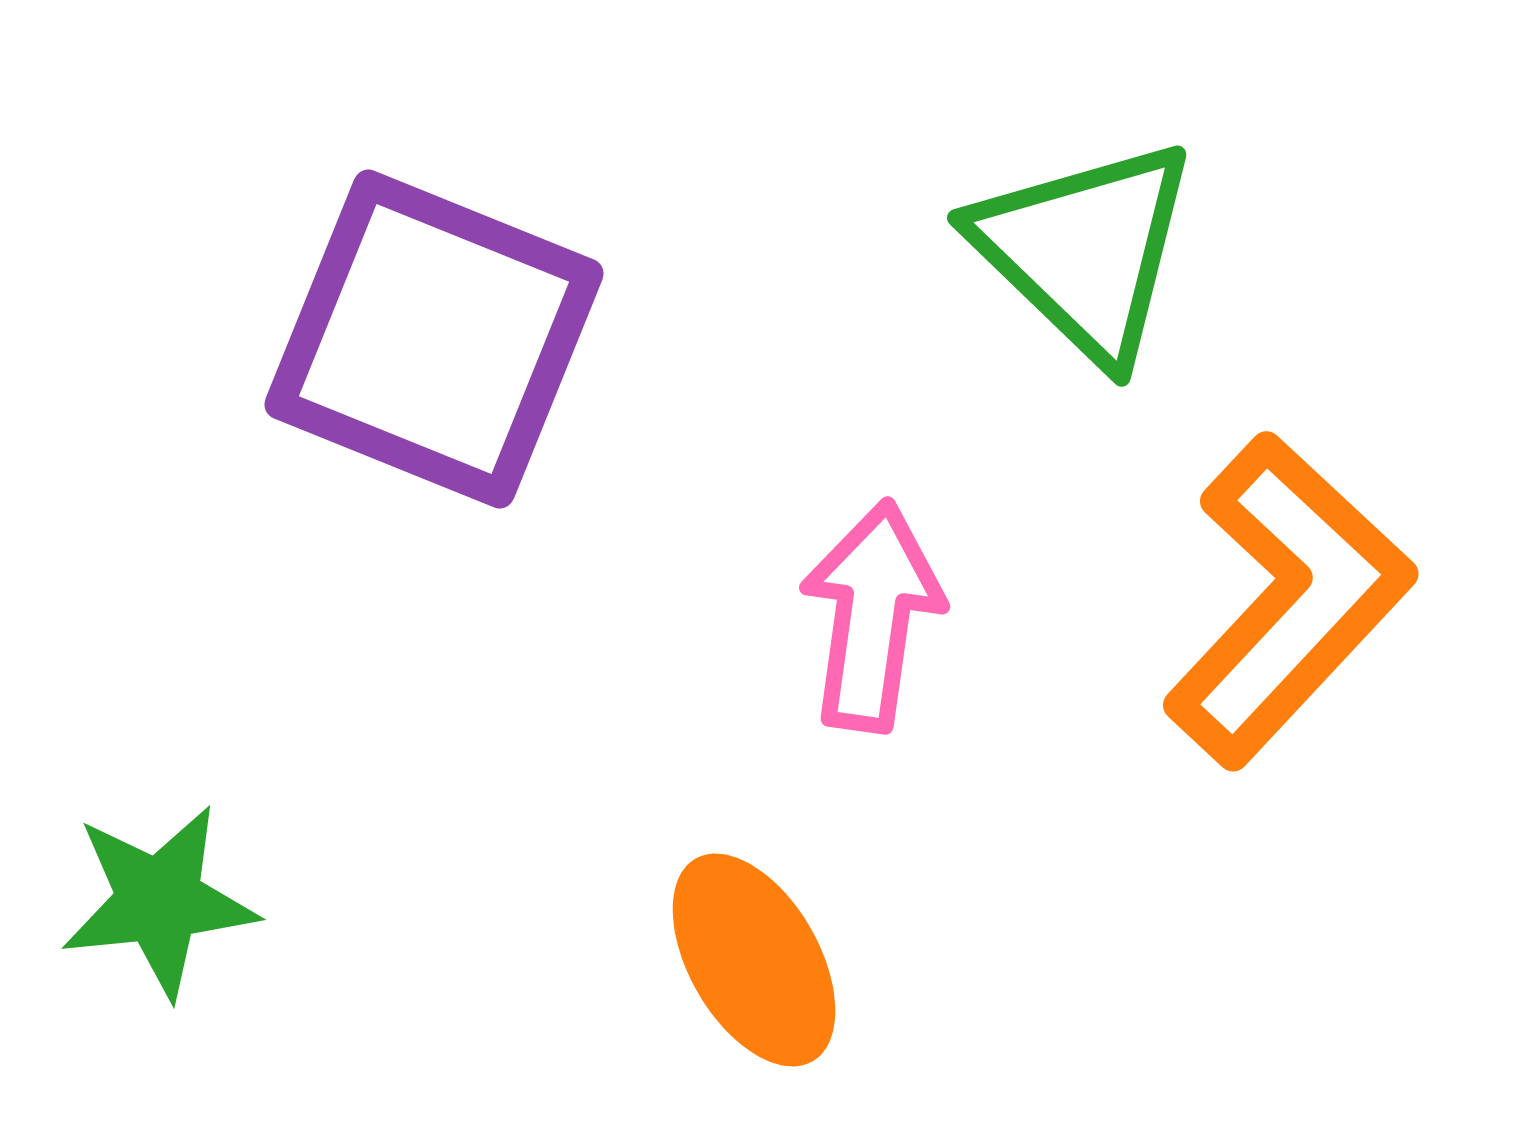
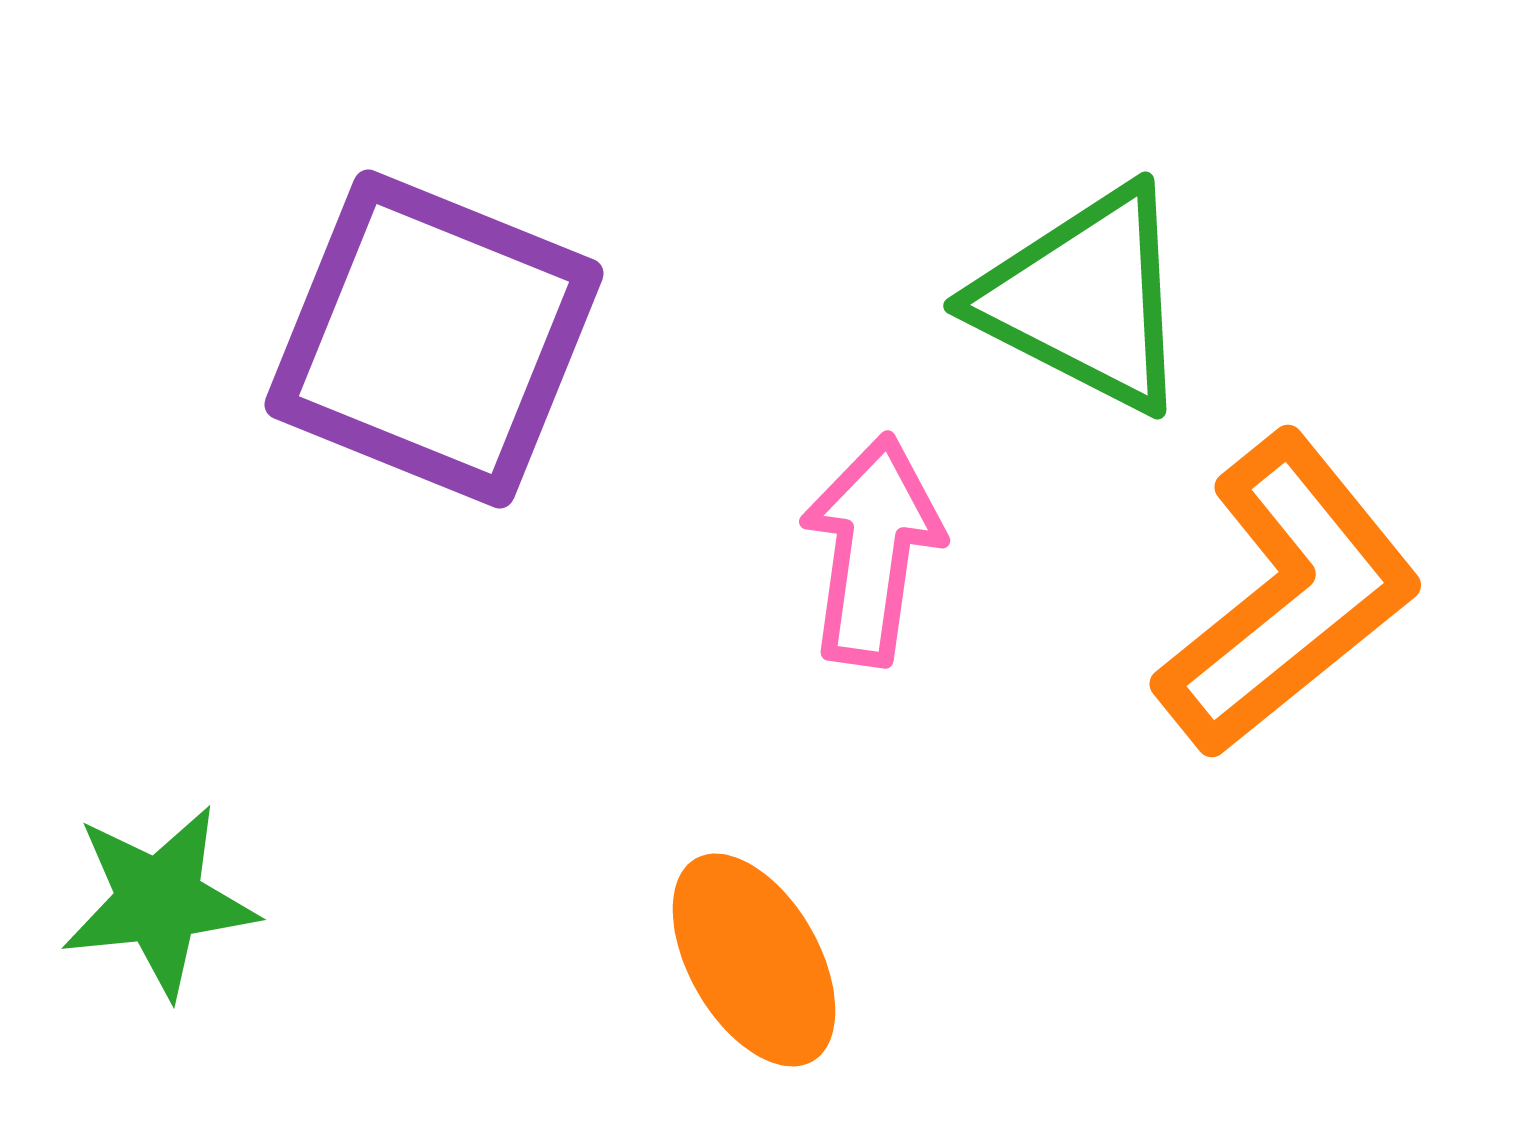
green triangle: moved 49 px down; rotated 17 degrees counterclockwise
orange L-shape: moved 5 px up; rotated 8 degrees clockwise
pink arrow: moved 66 px up
